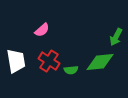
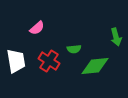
pink semicircle: moved 5 px left, 2 px up
green arrow: rotated 42 degrees counterclockwise
green diamond: moved 5 px left, 4 px down
green semicircle: moved 3 px right, 21 px up
